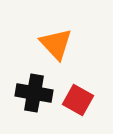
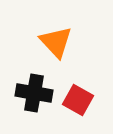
orange triangle: moved 2 px up
